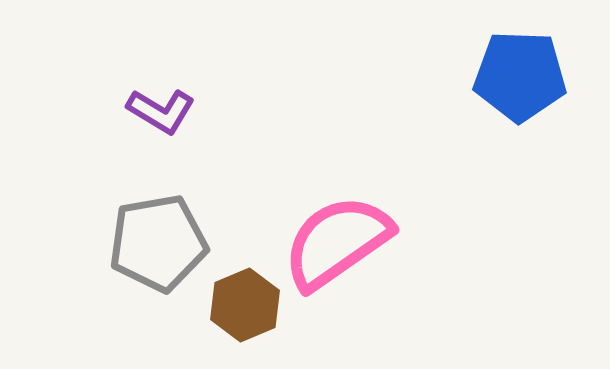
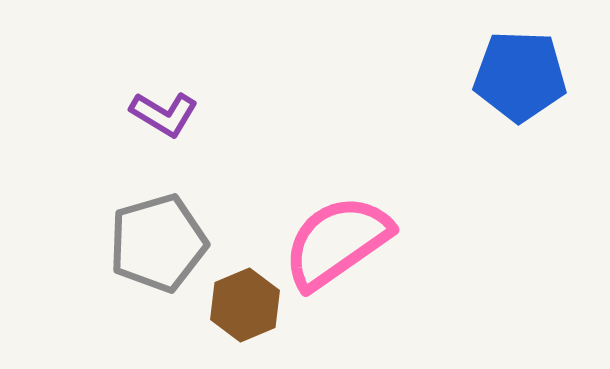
purple L-shape: moved 3 px right, 3 px down
gray pentagon: rotated 6 degrees counterclockwise
